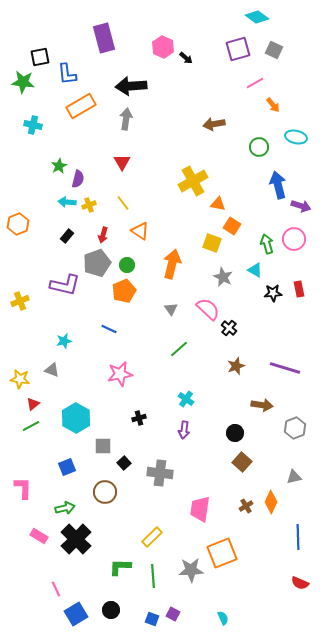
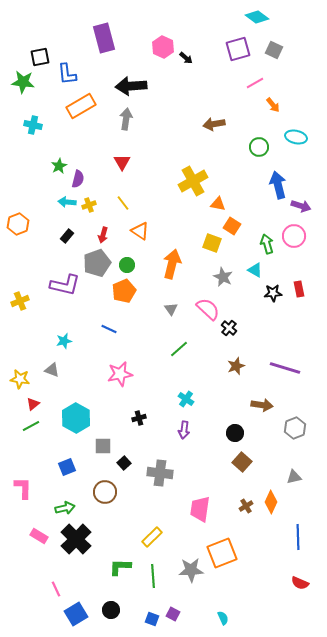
pink circle at (294, 239): moved 3 px up
